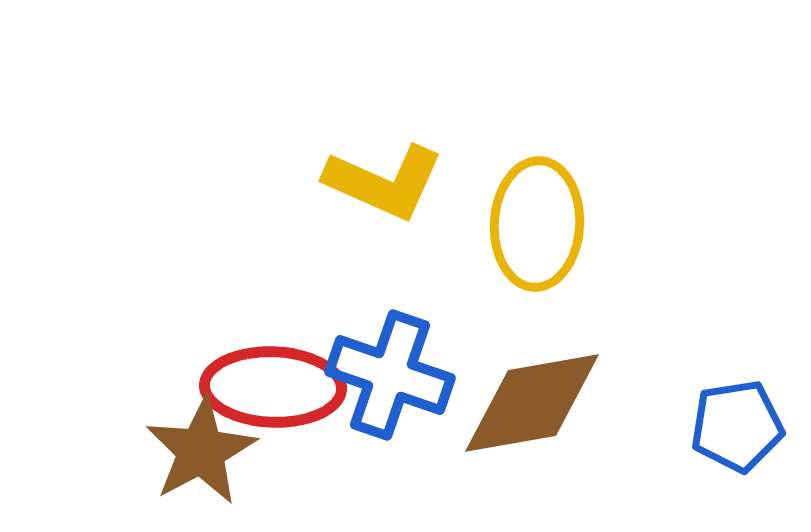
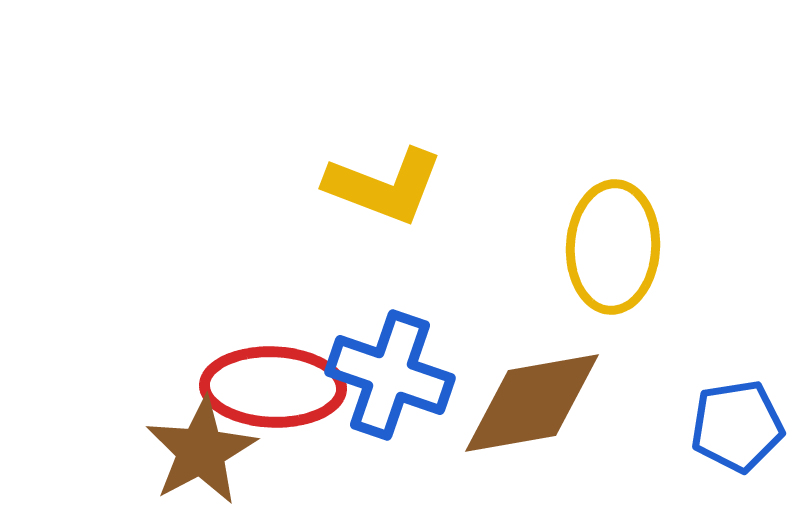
yellow L-shape: moved 4 px down; rotated 3 degrees counterclockwise
yellow ellipse: moved 76 px right, 23 px down
